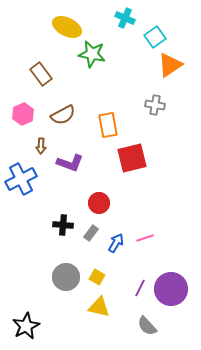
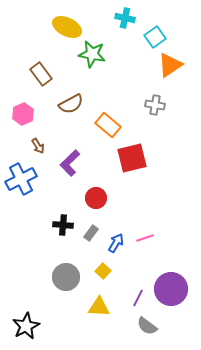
cyan cross: rotated 12 degrees counterclockwise
brown semicircle: moved 8 px right, 11 px up
orange rectangle: rotated 40 degrees counterclockwise
brown arrow: moved 3 px left; rotated 35 degrees counterclockwise
purple L-shape: rotated 116 degrees clockwise
red circle: moved 3 px left, 5 px up
yellow square: moved 6 px right, 6 px up; rotated 14 degrees clockwise
purple line: moved 2 px left, 10 px down
yellow triangle: rotated 10 degrees counterclockwise
gray semicircle: rotated 10 degrees counterclockwise
